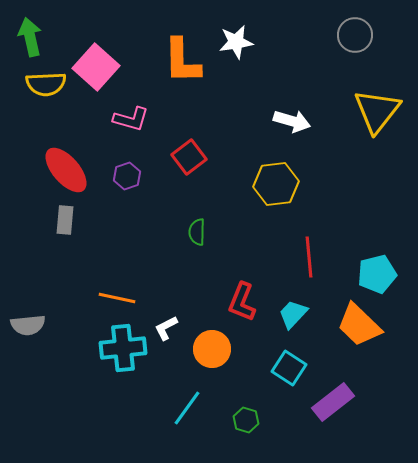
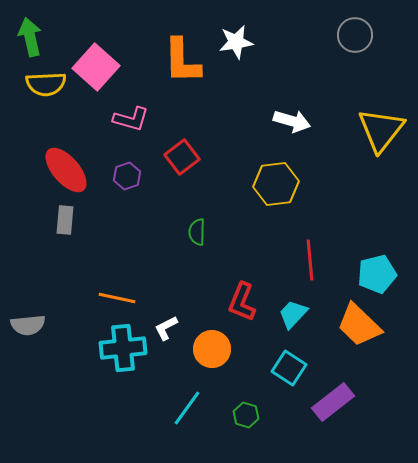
yellow triangle: moved 4 px right, 19 px down
red square: moved 7 px left
red line: moved 1 px right, 3 px down
green hexagon: moved 5 px up
